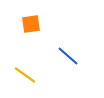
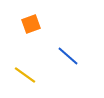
orange square: rotated 12 degrees counterclockwise
